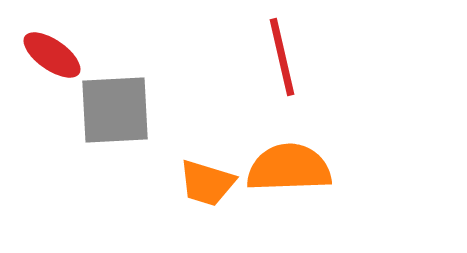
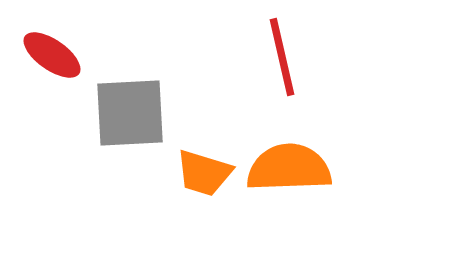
gray square: moved 15 px right, 3 px down
orange trapezoid: moved 3 px left, 10 px up
